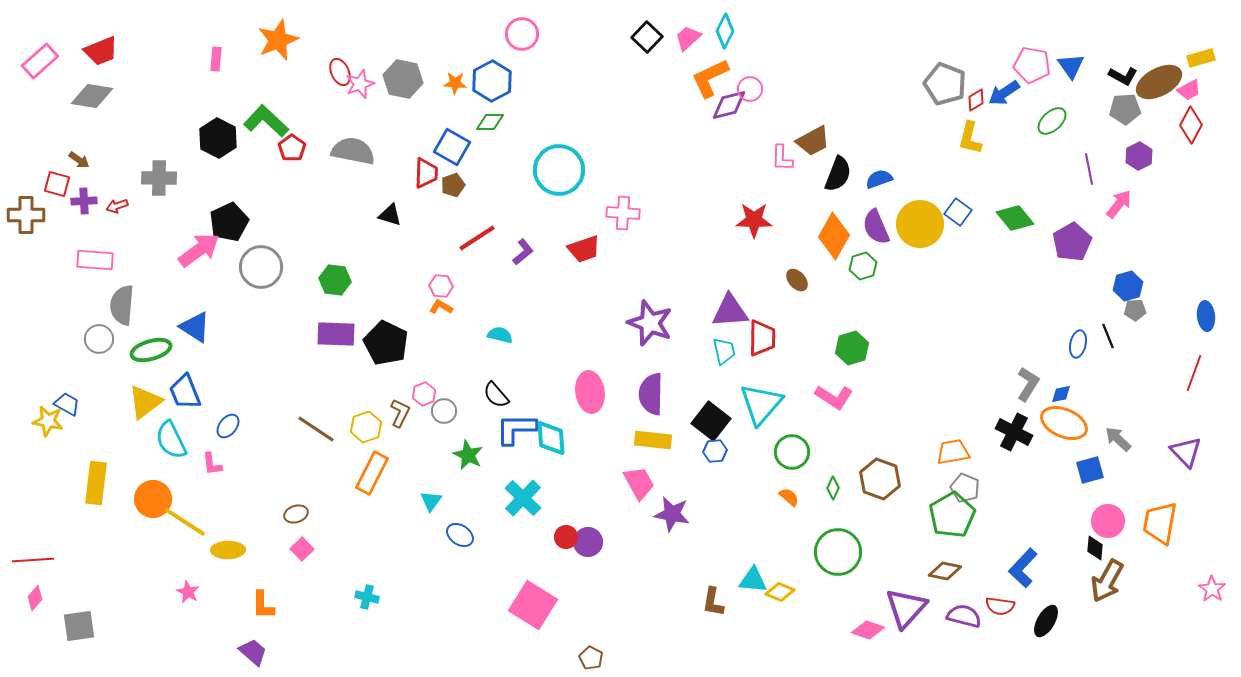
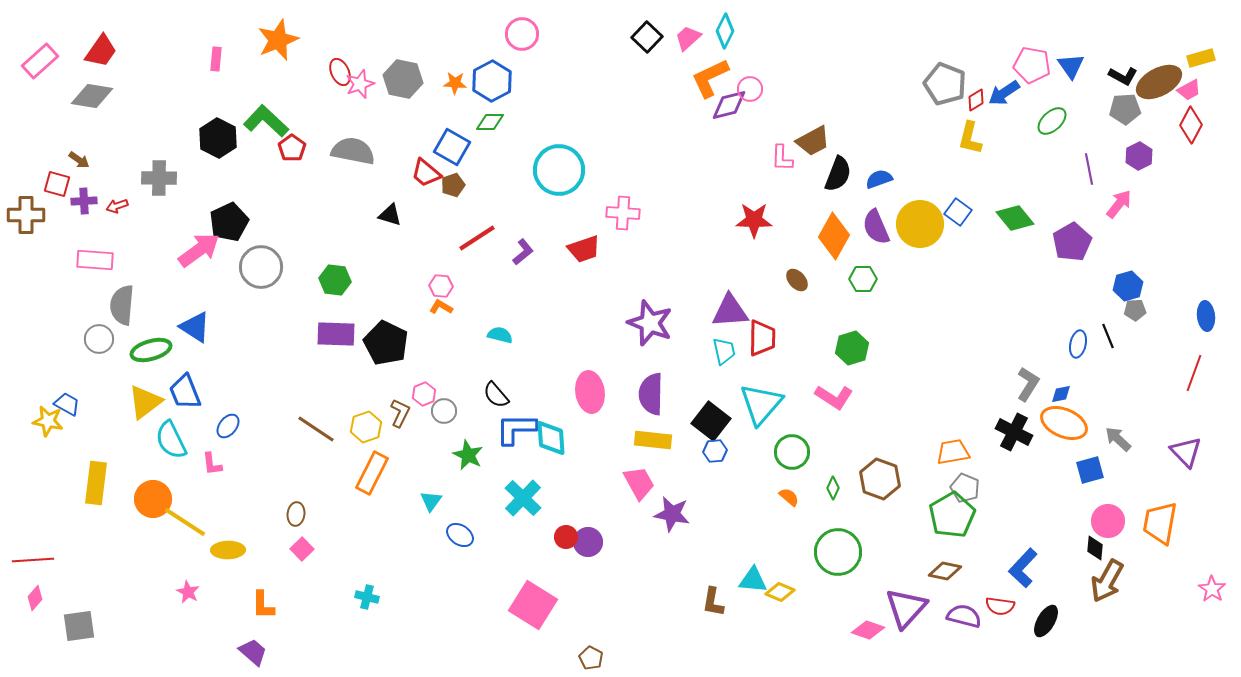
red trapezoid at (101, 51): rotated 33 degrees counterclockwise
red trapezoid at (426, 173): rotated 128 degrees clockwise
green hexagon at (863, 266): moved 13 px down; rotated 16 degrees clockwise
brown ellipse at (296, 514): rotated 65 degrees counterclockwise
